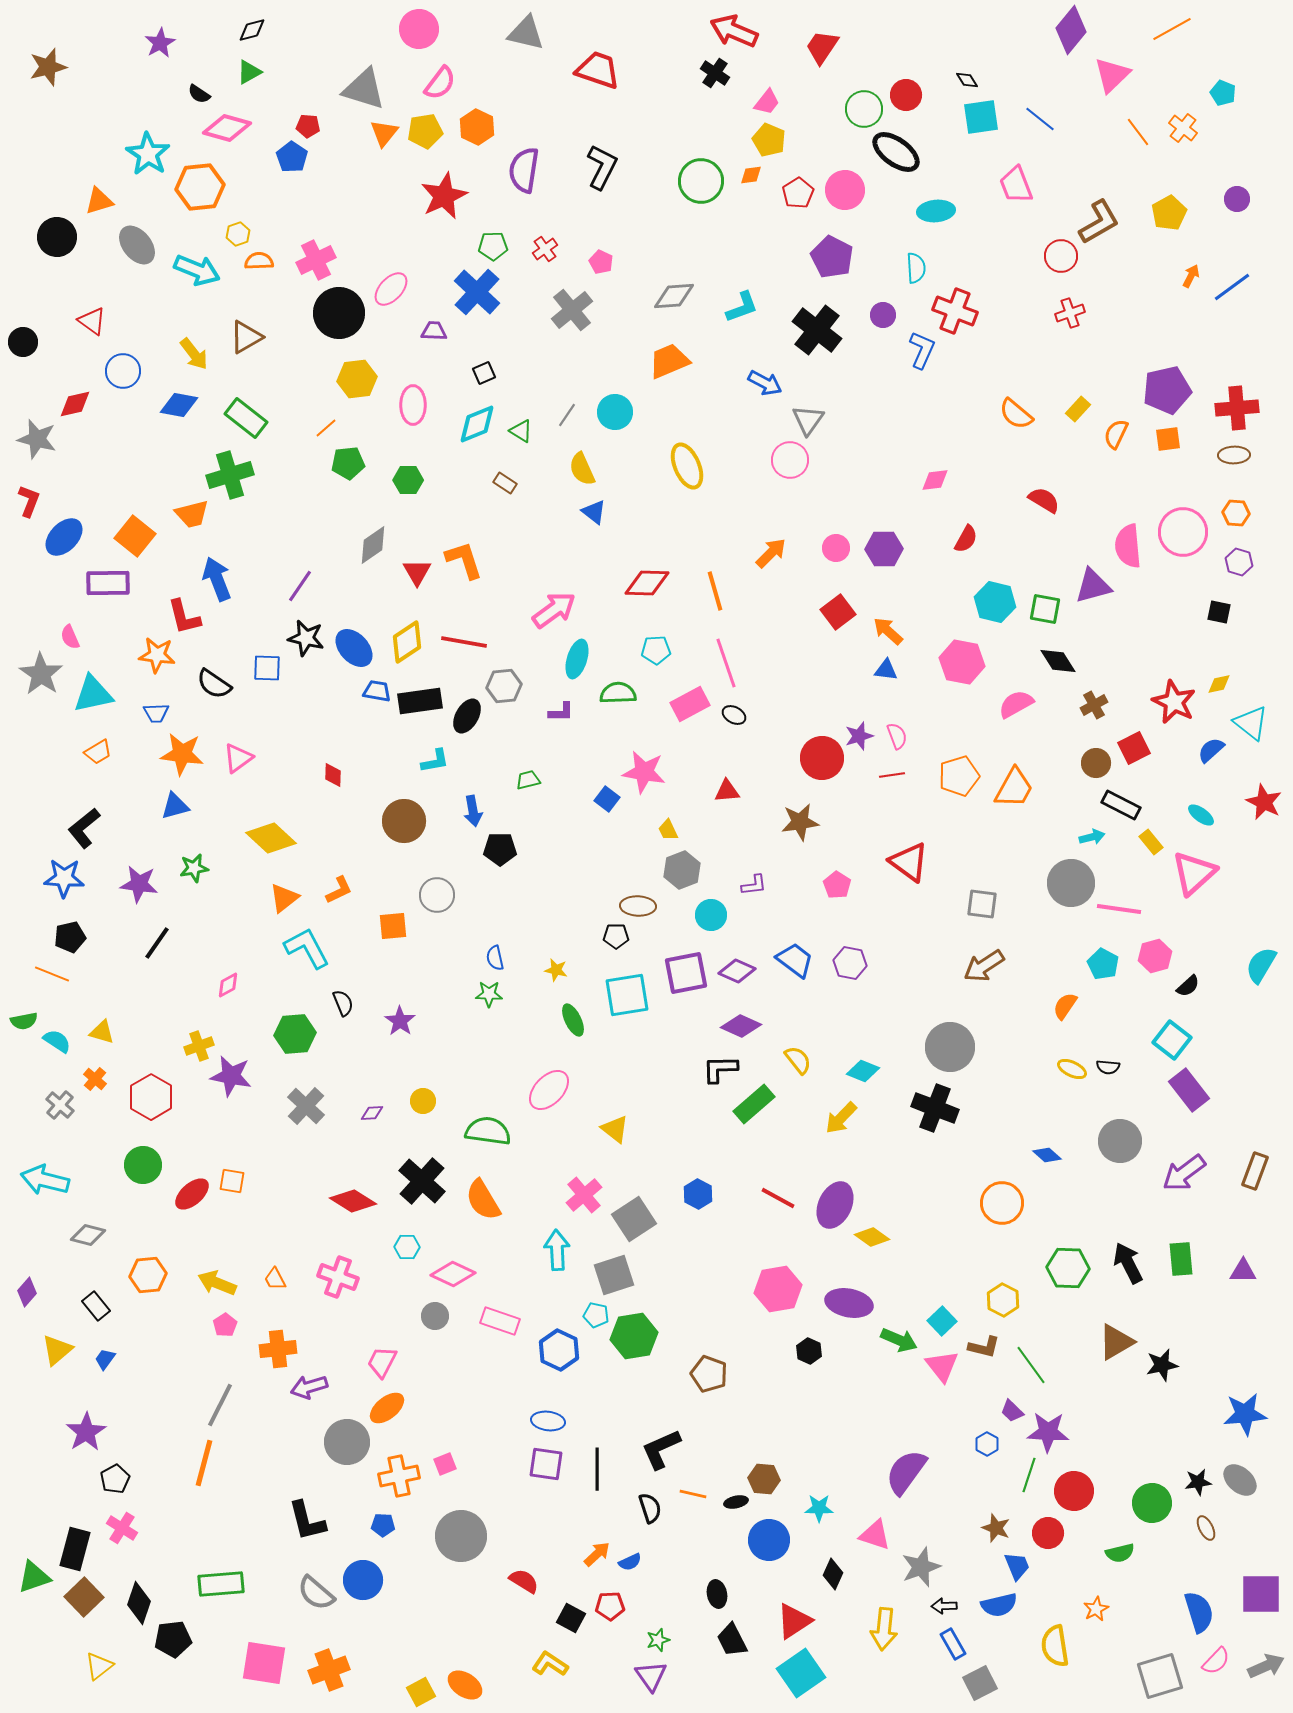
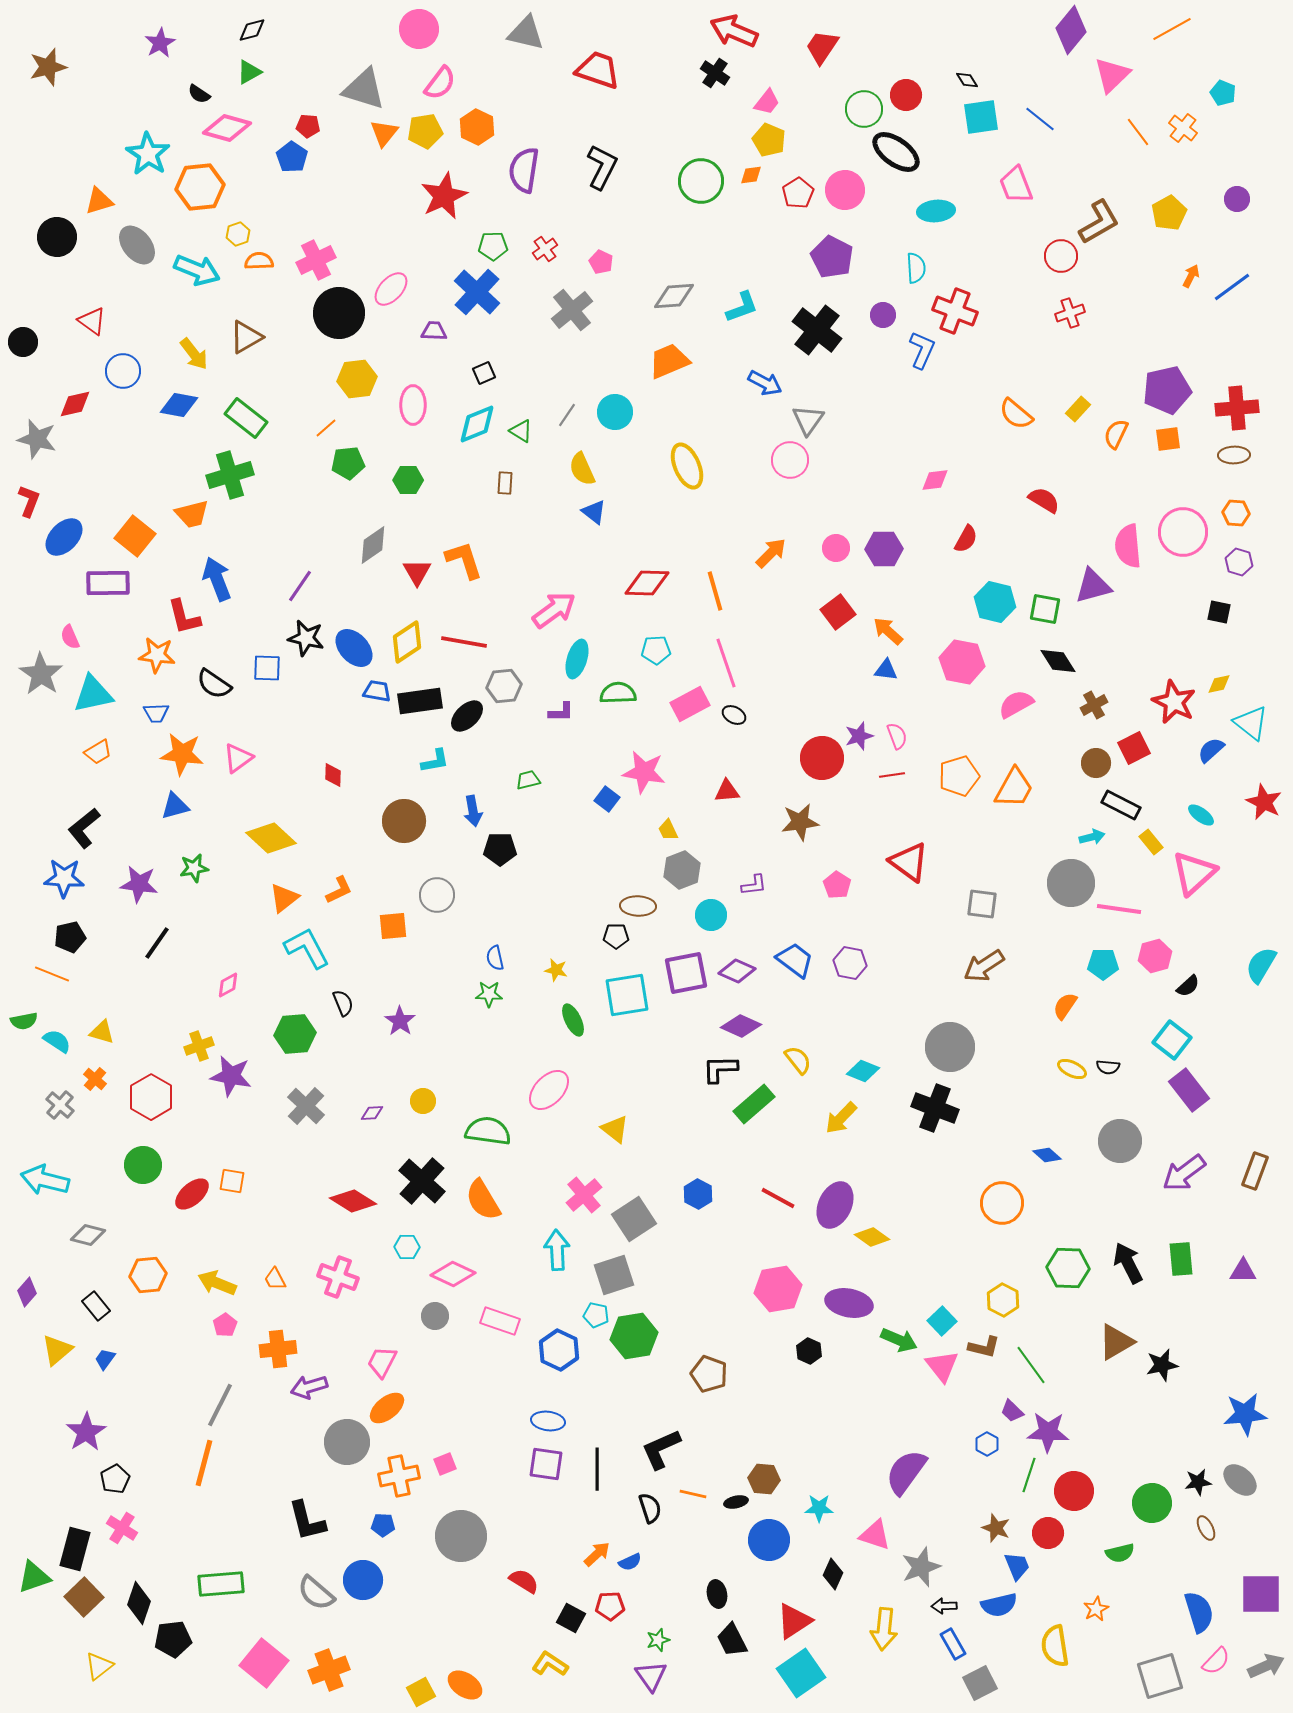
brown rectangle at (505, 483): rotated 60 degrees clockwise
black ellipse at (467, 716): rotated 16 degrees clockwise
cyan pentagon at (1103, 964): rotated 28 degrees counterclockwise
pink square at (264, 1663): rotated 30 degrees clockwise
